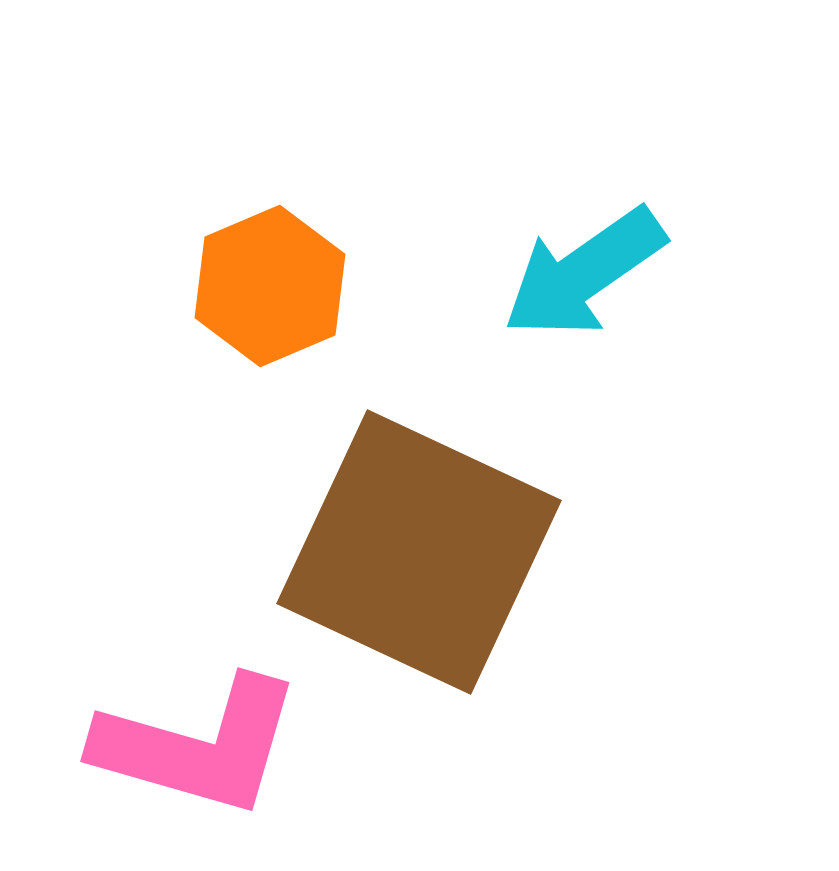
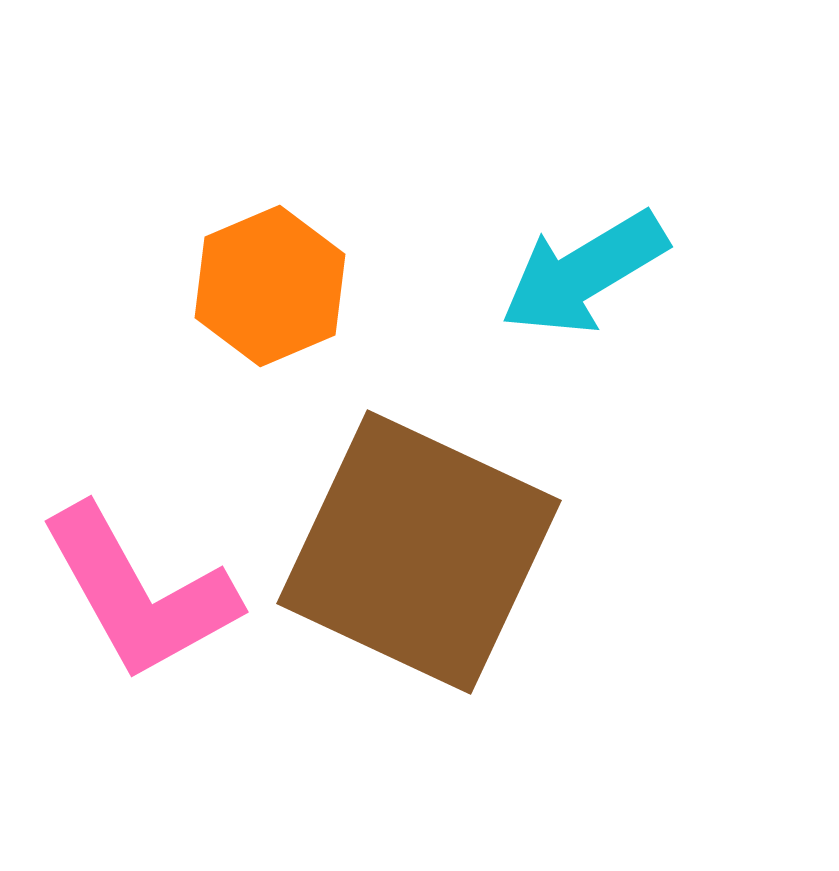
cyan arrow: rotated 4 degrees clockwise
pink L-shape: moved 59 px left, 153 px up; rotated 45 degrees clockwise
